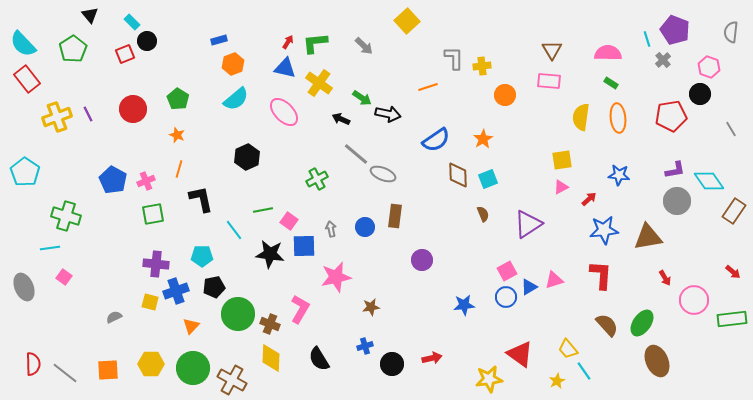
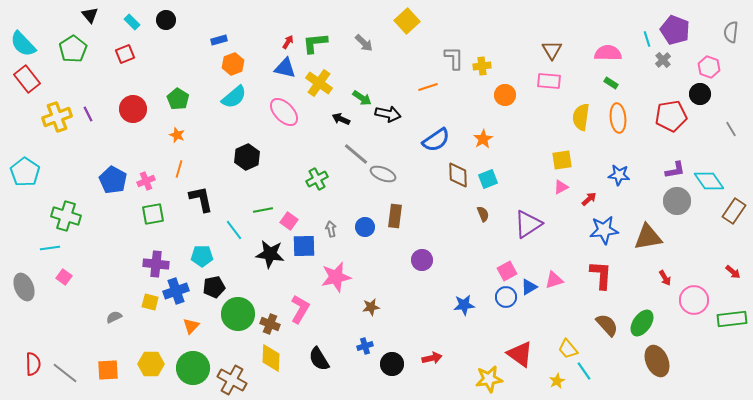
black circle at (147, 41): moved 19 px right, 21 px up
gray arrow at (364, 46): moved 3 px up
cyan semicircle at (236, 99): moved 2 px left, 2 px up
